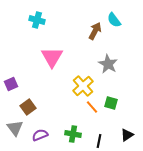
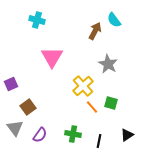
purple semicircle: rotated 147 degrees clockwise
